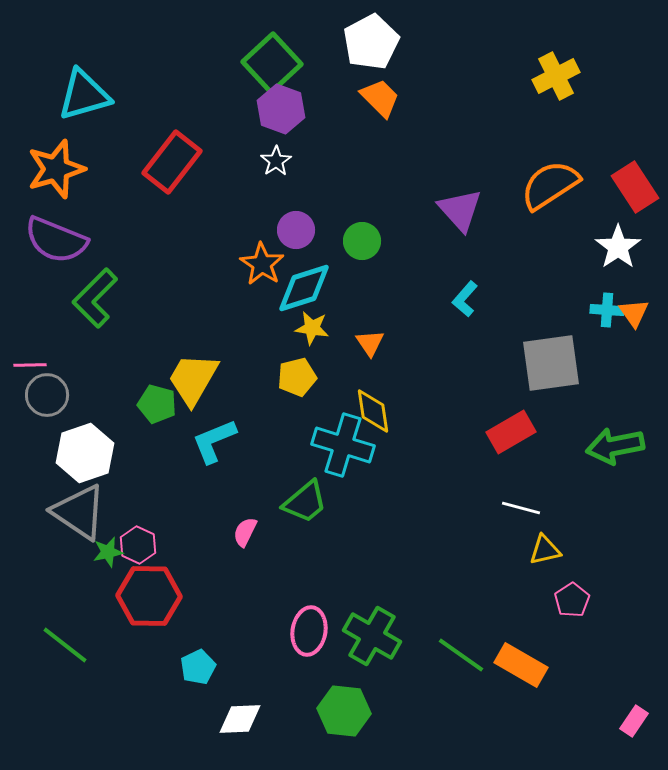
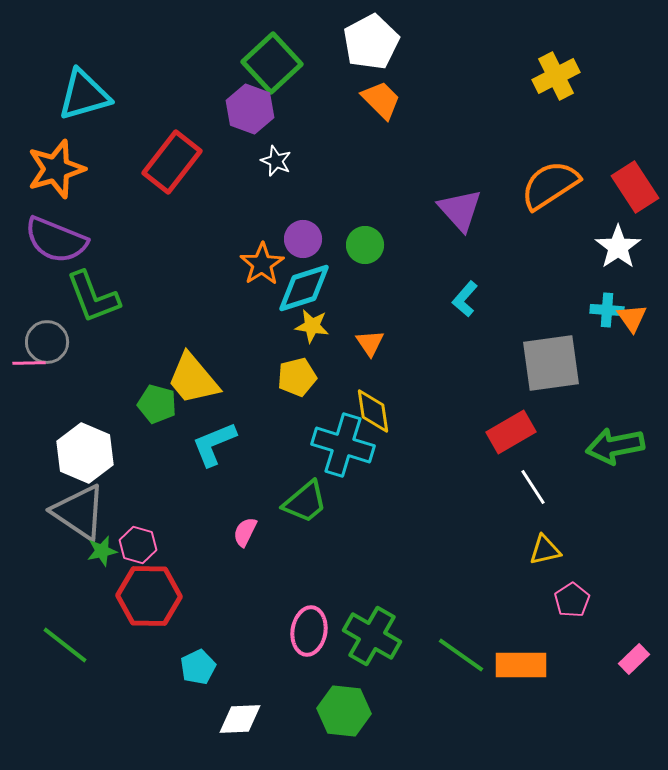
orange trapezoid at (380, 98): moved 1 px right, 2 px down
purple hexagon at (281, 109): moved 31 px left
white star at (276, 161): rotated 16 degrees counterclockwise
purple circle at (296, 230): moved 7 px right, 9 px down
green circle at (362, 241): moved 3 px right, 4 px down
orange star at (262, 264): rotated 6 degrees clockwise
green L-shape at (95, 298): moved 2 px left, 1 px up; rotated 66 degrees counterclockwise
orange triangle at (634, 313): moved 2 px left, 5 px down
yellow star at (312, 328): moved 2 px up
pink line at (30, 365): moved 1 px left, 2 px up
yellow trapezoid at (193, 379): rotated 70 degrees counterclockwise
gray circle at (47, 395): moved 53 px up
cyan L-shape at (214, 441): moved 3 px down
white hexagon at (85, 453): rotated 18 degrees counterclockwise
white line at (521, 508): moved 12 px right, 21 px up; rotated 42 degrees clockwise
pink hexagon at (138, 545): rotated 9 degrees counterclockwise
green star at (108, 552): moved 6 px left, 1 px up
orange rectangle at (521, 665): rotated 30 degrees counterclockwise
pink rectangle at (634, 721): moved 62 px up; rotated 12 degrees clockwise
